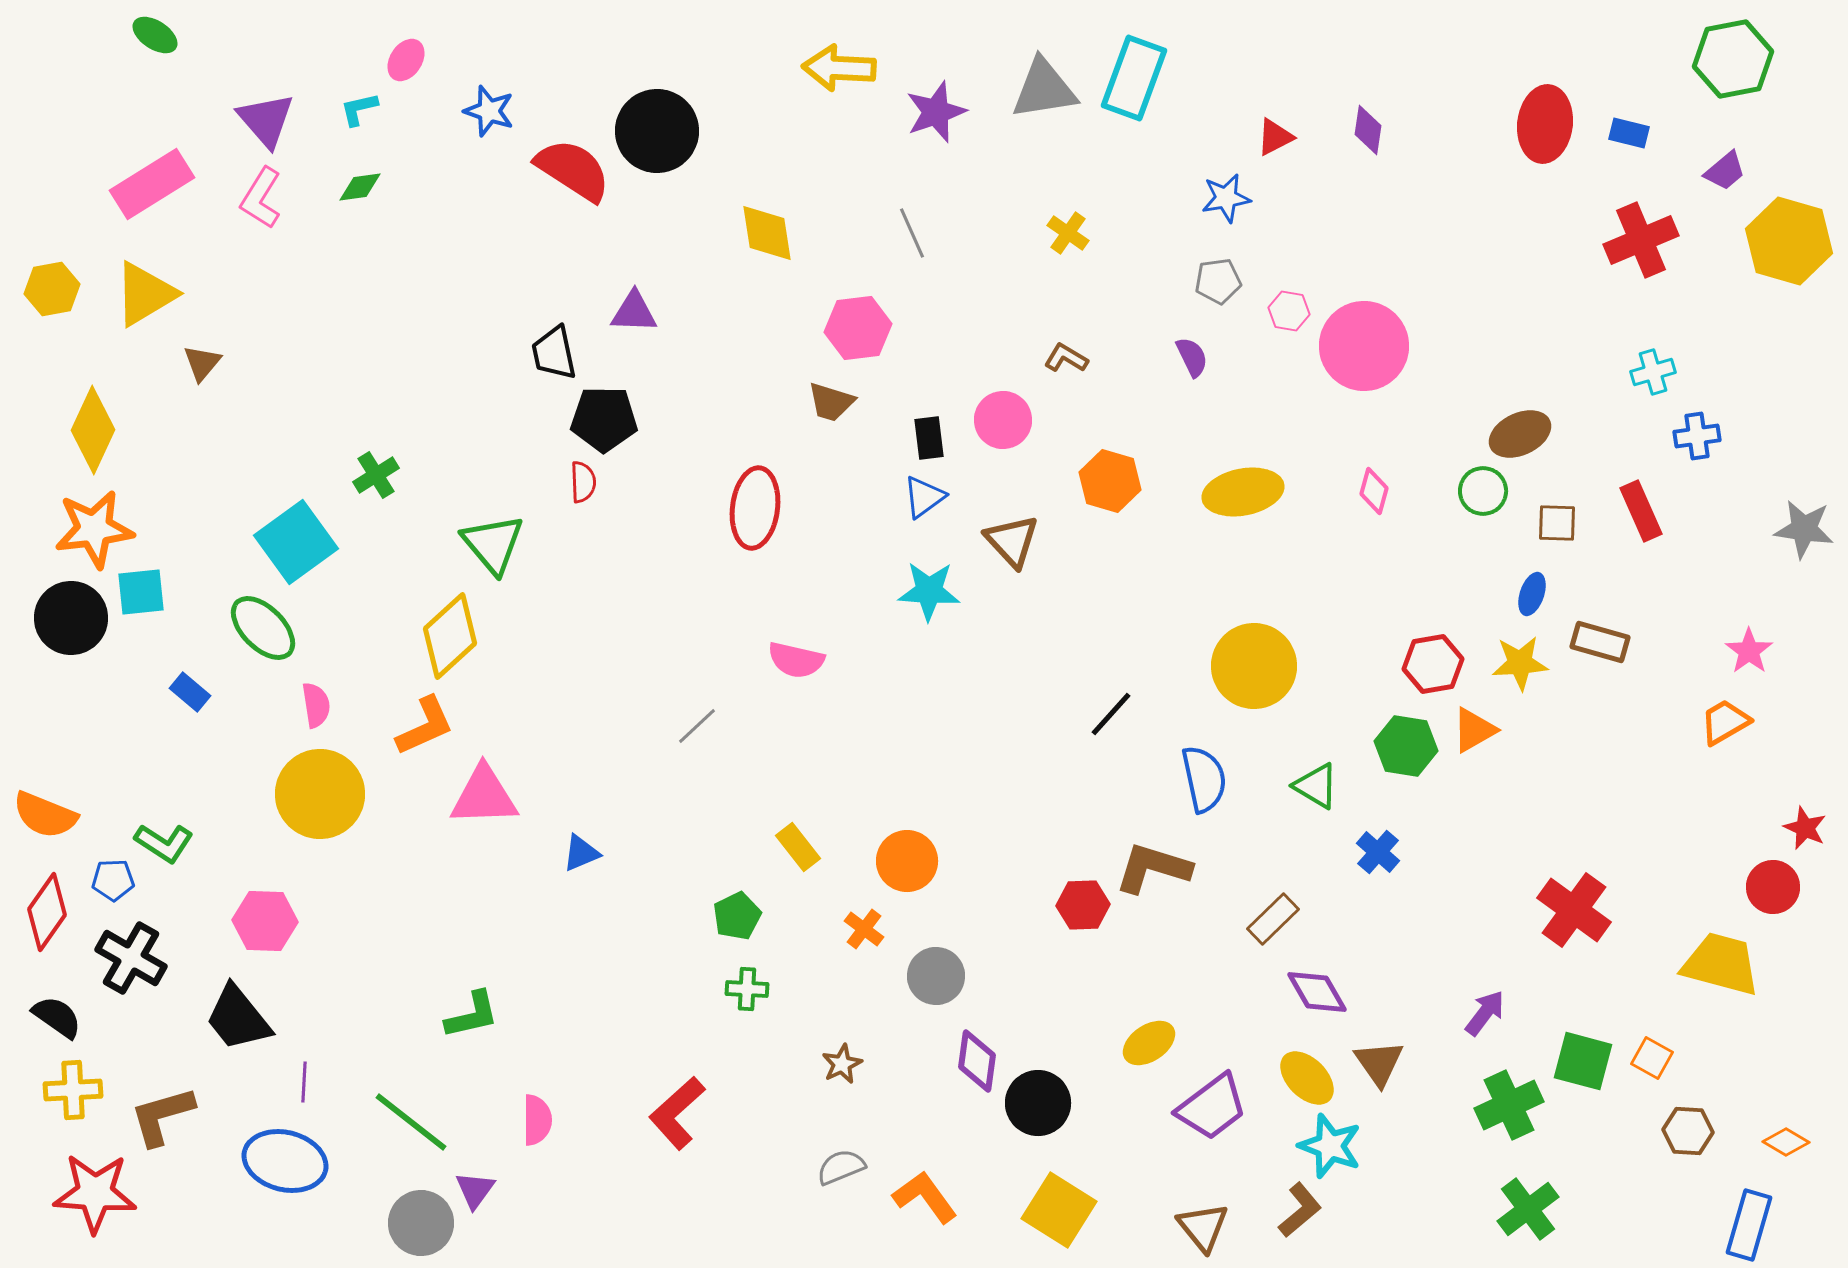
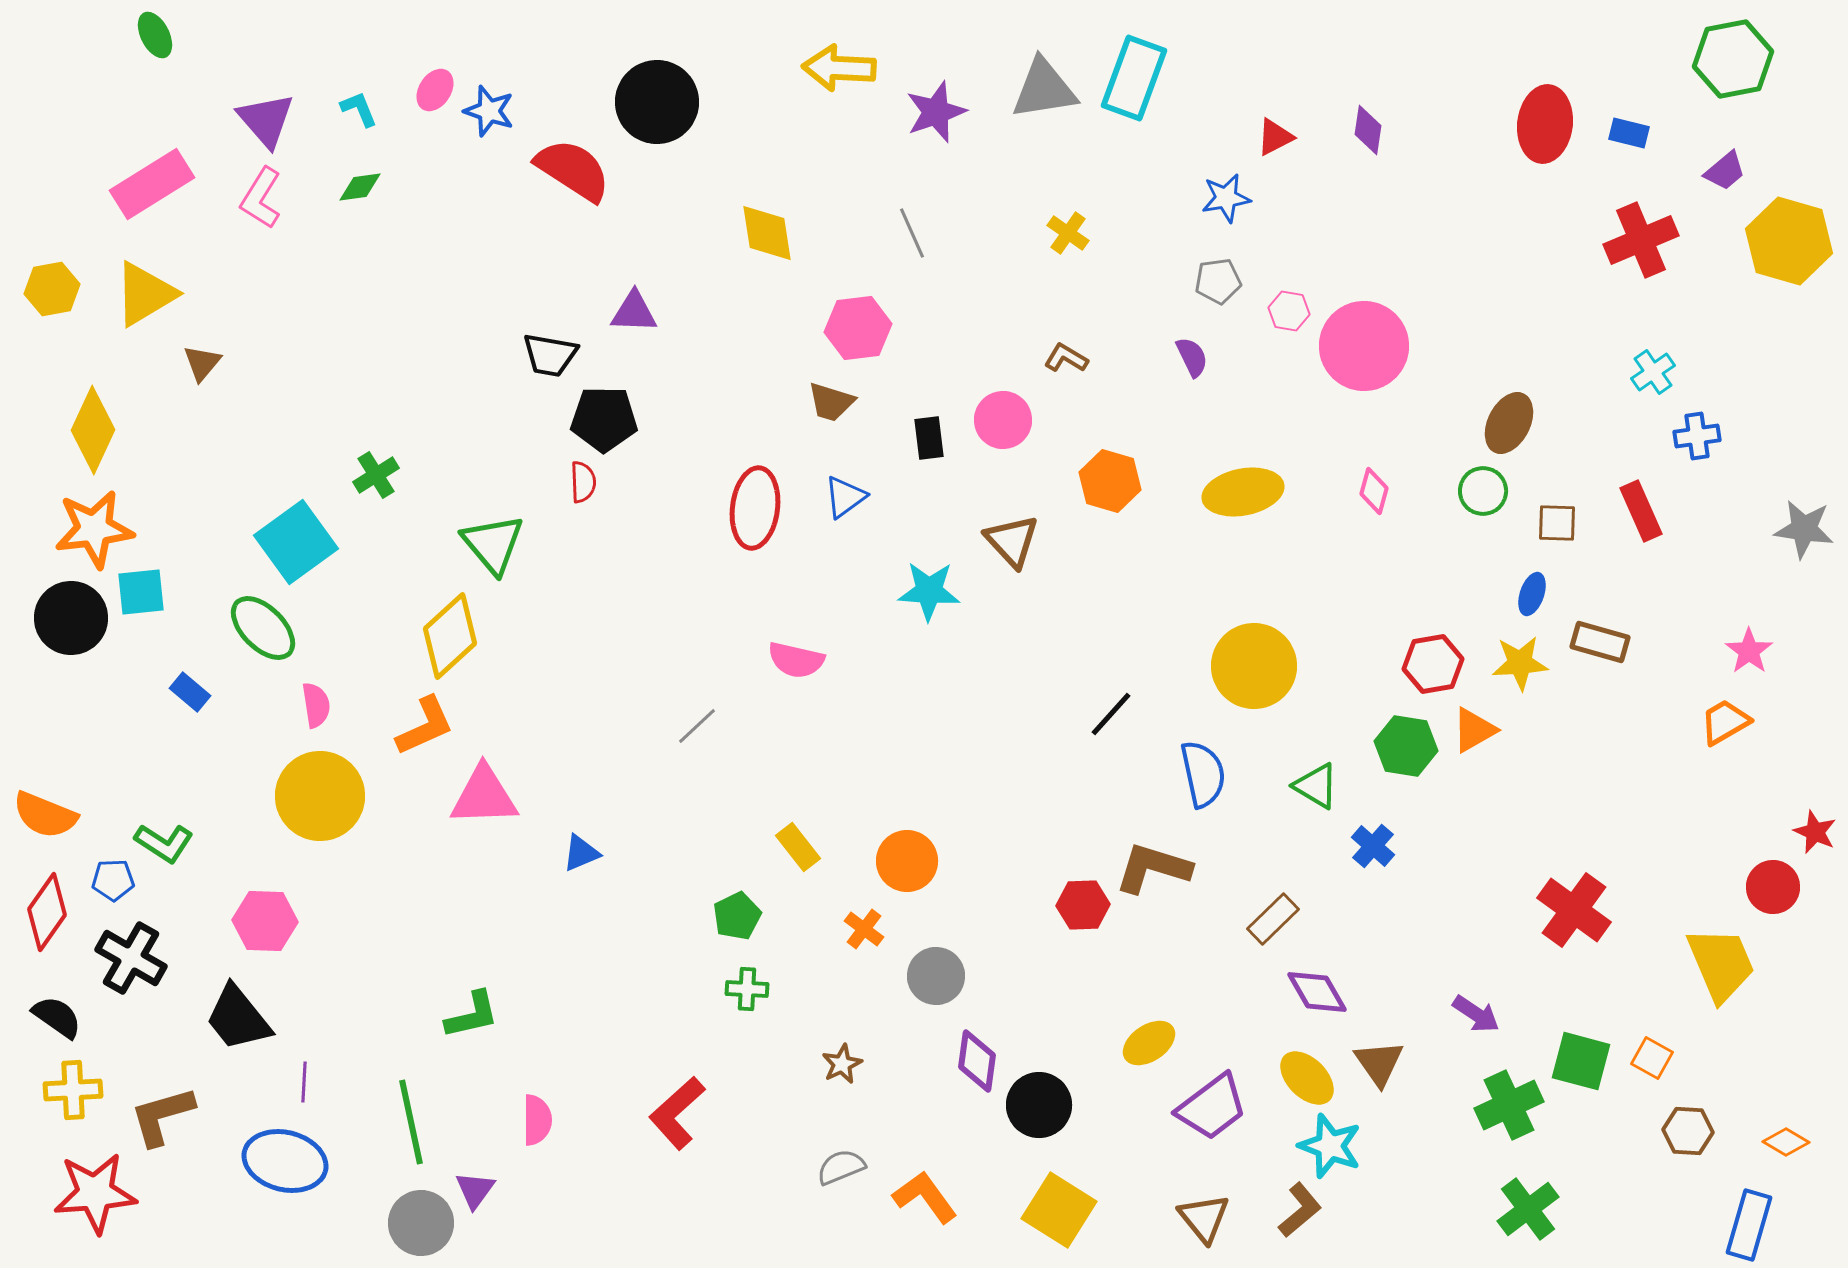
green ellipse at (155, 35): rotated 30 degrees clockwise
pink ellipse at (406, 60): moved 29 px right, 30 px down
cyan L-shape at (359, 109): rotated 81 degrees clockwise
black circle at (657, 131): moved 29 px up
black trapezoid at (554, 353): moved 4 px left, 2 px down; rotated 68 degrees counterclockwise
cyan cross at (1653, 372): rotated 18 degrees counterclockwise
brown ellipse at (1520, 434): moved 11 px left, 11 px up; rotated 38 degrees counterclockwise
blue triangle at (924, 497): moved 79 px left
blue semicircle at (1204, 779): moved 1 px left, 5 px up
yellow circle at (320, 794): moved 2 px down
red star at (1805, 828): moved 10 px right, 4 px down
blue cross at (1378, 852): moved 5 px left, 6 px up
yellow trapezoid at (1721, 964): rotated 52 degrees clockwise
purple arrow at (1485, 1013): moved 9 px left, 1 px down; rotated 87 degrees clockwise
green square at (1583, 1061): moved 2 px left
black circle at (1038, 1103): moved 1 px right, 2 px down
green line at (411, 1122): rotated 40 degrees clockwise
red star at (95, 1193): rotated 8 degrees counterclockwise
brown triangle at (1203, 1227): moved 1 px right, 9 px up
